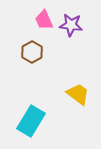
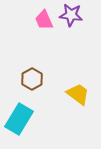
purple star: moved 10 px up
brown hexagon: moved 27 px down
cyan rectangle: moved 12 px left, 2 px up
